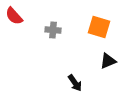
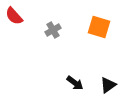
gray cross: rotated 35 degrees counterclockwise
black triangle: moved 24 px down; rotated 12 degrees counterclockwise
black arrow: rotated 18 degrees counterclockwise
